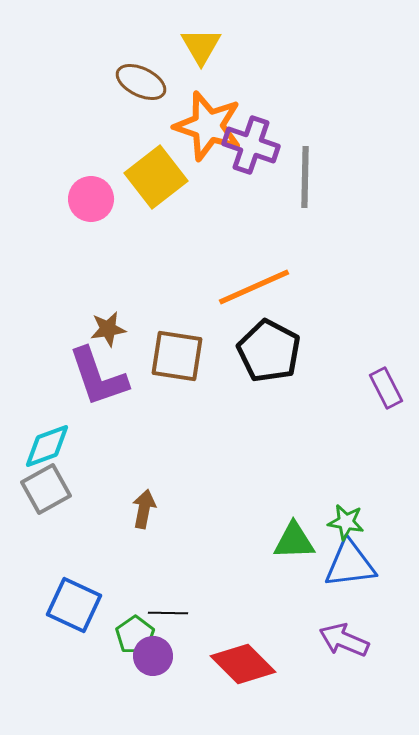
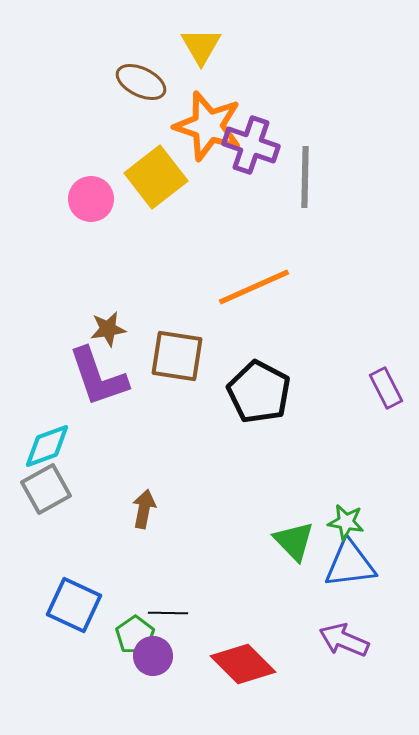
black pentagon: moved 10 px left, 41 px down
green triangle: rotated 48 degrees clockwise
